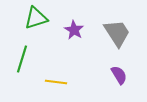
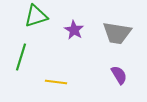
green triangle: moved 2 px up
gray trapezoid: rotated 132 degrees clockwise
green line: moved 1 px left, 2 px up
